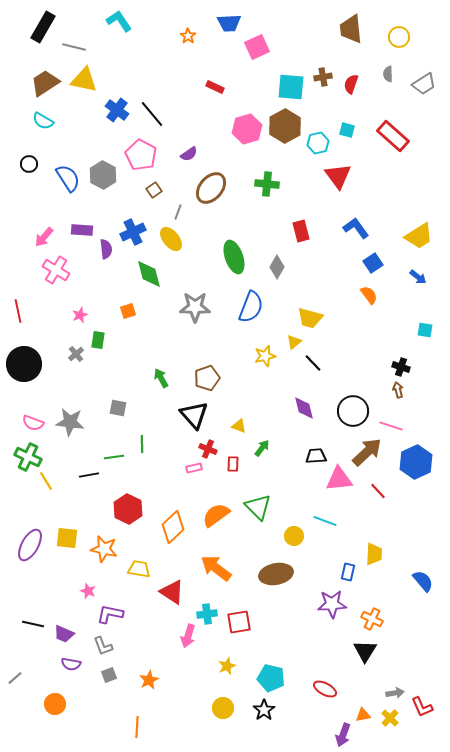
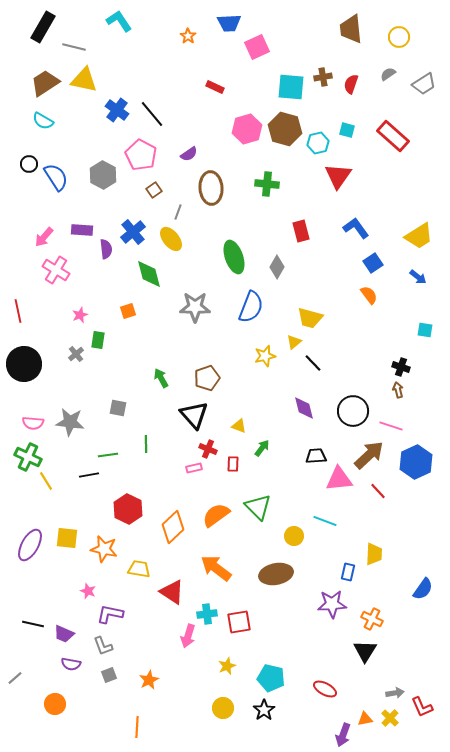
gray semicircle at (388, 74): rotated 56 degrees clockwise
brown hexagon at (285, 126): moved 3 px down; rotated 16 degrees counterclockwise
red triangle at (338, 176): rotated 12 degrees clockwise
blue semicircle at (68, 178): moved 12 px left, 1 px up
brown ellipse at (211, 188): rotated 44 degrees counterclockwise
blue cross at (133, 232): rotated 15 degrees counterclockwise
pink semicircle at (33, 423): rotated 15 degrees counterclockwise
green line at (142, 444): moved 4 px right
brown arrow at (367, 452): moved 2 px right, 3 px down
green line at (114, 457): moved 6 px left, 2 px up
blue semicircle at (423, 581): moved 8 px down; rotated 75 degrees clockwise
orange triangle at (363, 715): moved 2 px right, 4 px down
